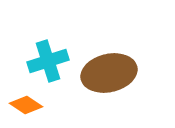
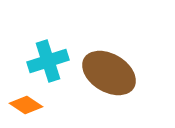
brown ellipse: rotated 44 degrees clockwise
